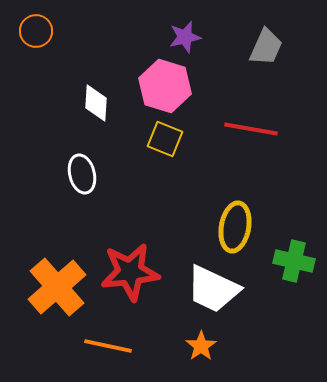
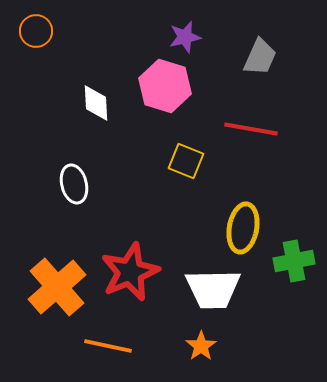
gray trapezoid: moved 6 px left, 10 px down
white diamond: rotated 6 degrees counterclockwise
yellow square: moved 21 px right, 22 px down
white ellipse: moved 8 px left, 10 px down
yellow ellipse: moved 8 px right, 1 px down
green cross: rotated 24 degrees counterclockwise
red star: rotated 16 degrees counterclockwise
white trapezoid: rotated 26 degrees counterclockwise
